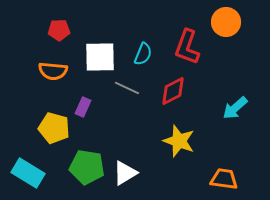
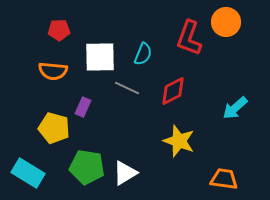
red L-shape: moved 2 px right, 9 px up
